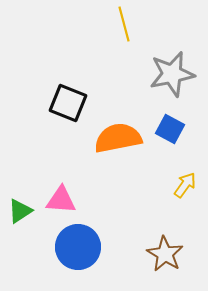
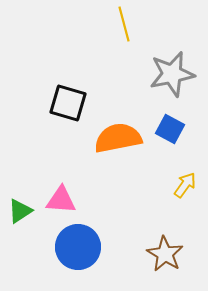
black square: rotated 6 degrees counterclockwise
